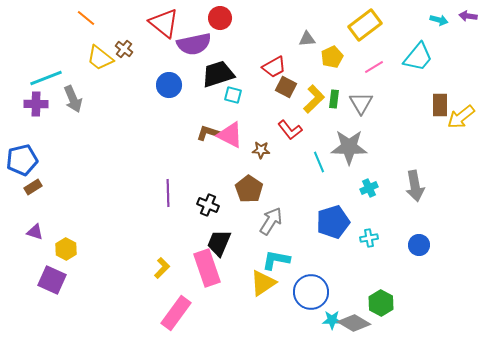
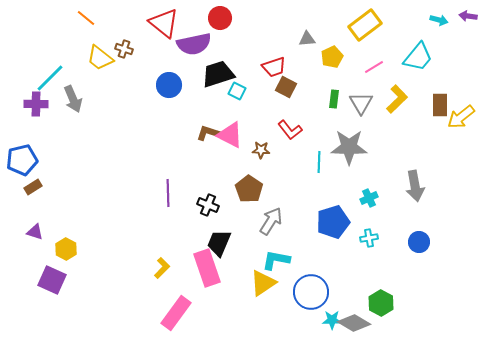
brown cross at (124, 49): rotated 18 degrees counterclockwise
red trapezoid at (274, 67): rotated 10 degrees clockwise
cyan line at (46, 78): moved 4 px right; rotated 24 degrees counterclockwise
cyan square at (233, 95): moved 4 px right, 4 px up; rotated 12 degrees clockwise
yellow L-shape at (314, 99): moved 83 px right
cyan line at (319, 162): rotated 25 degrees clockwise
cyan cross at (369, 188): moved 10 px down
blue circle at (419, 245): moved 3 px up
